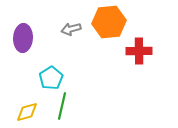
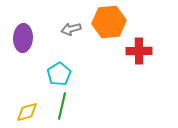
cyan pentagon: moved 8 px right, 4 px up
